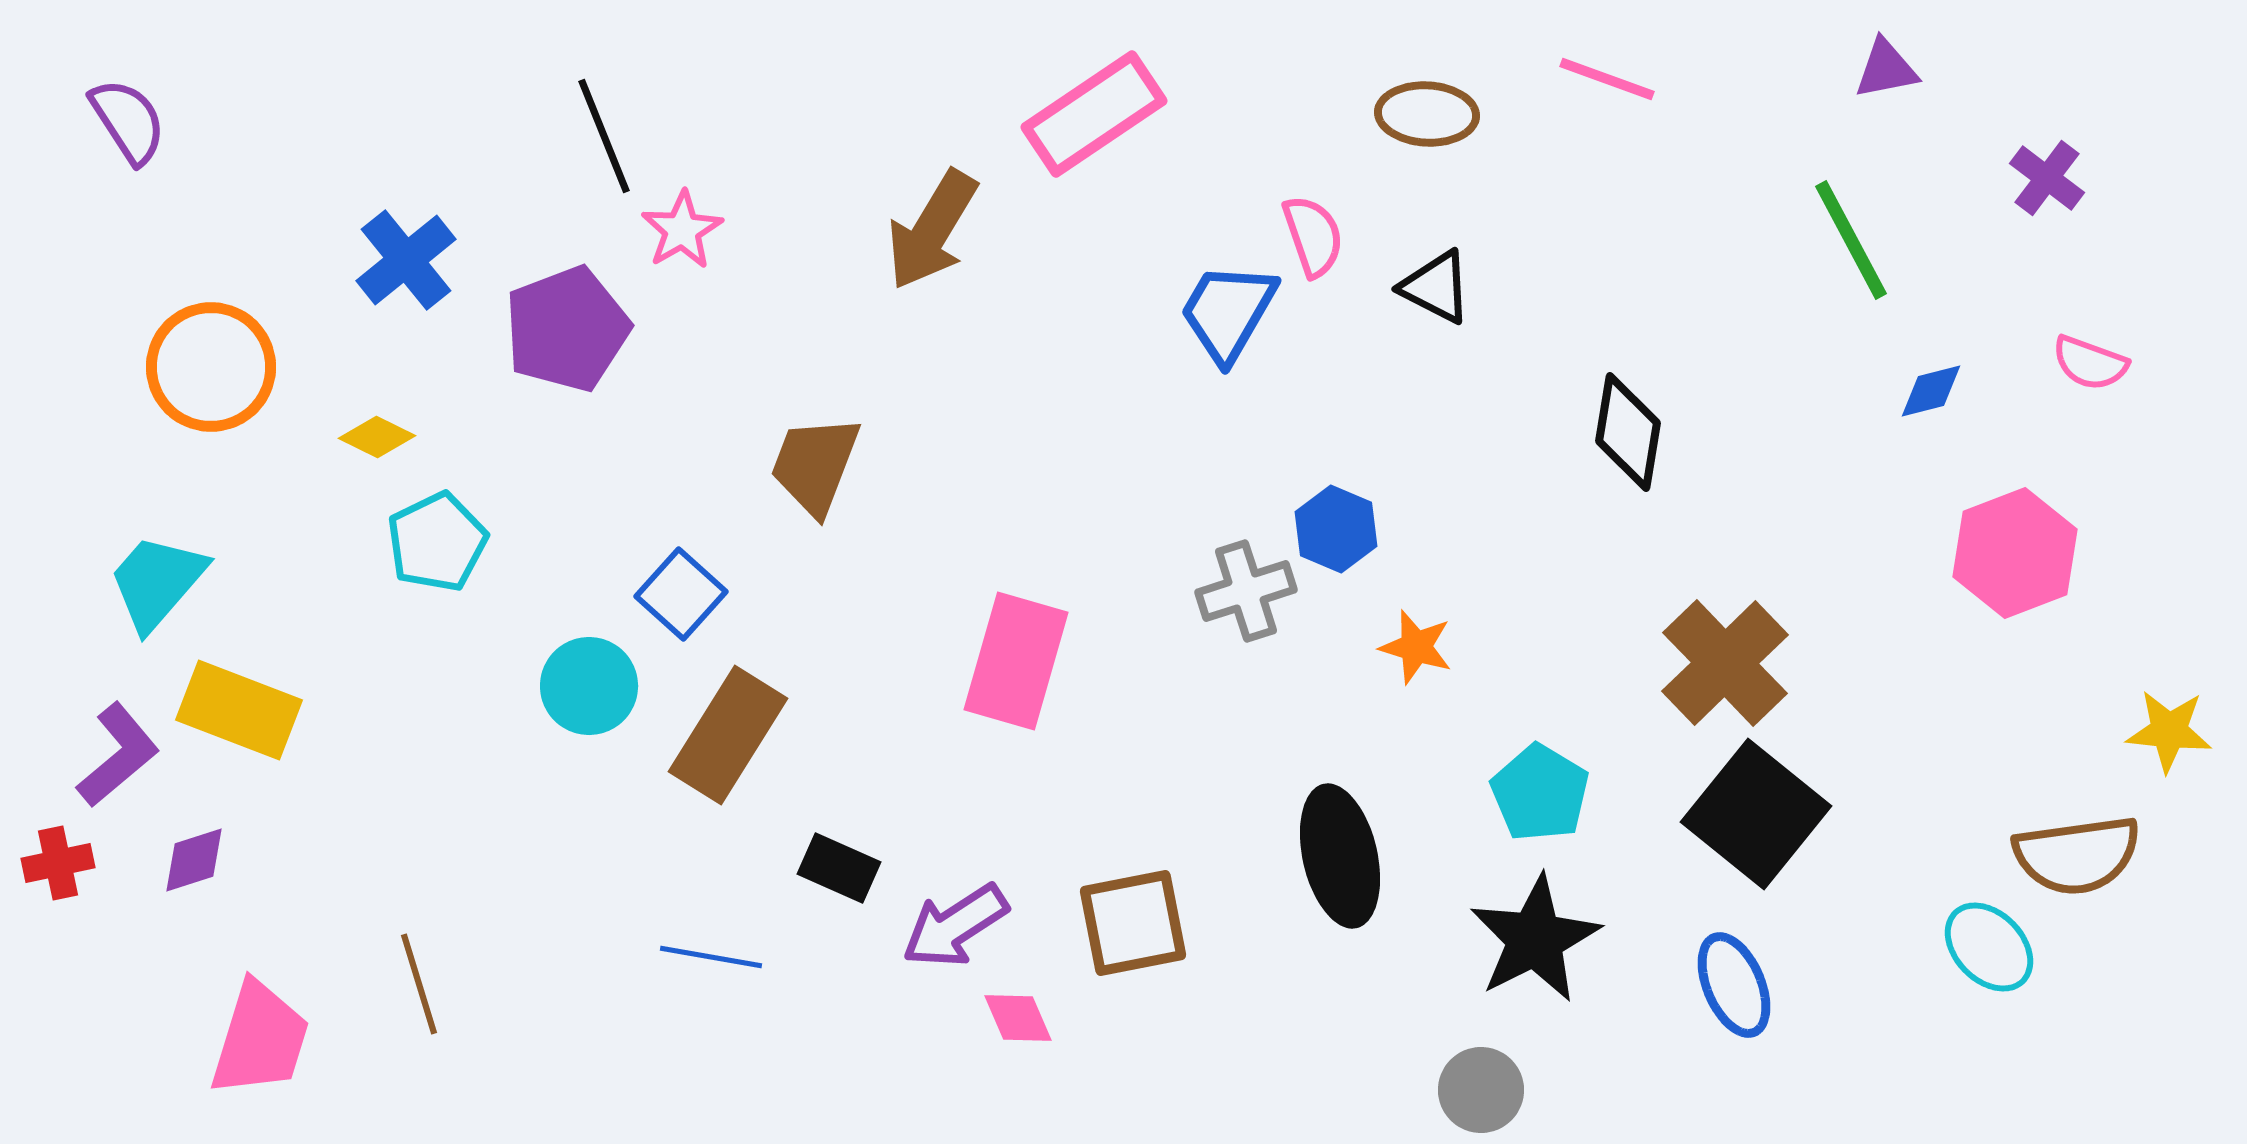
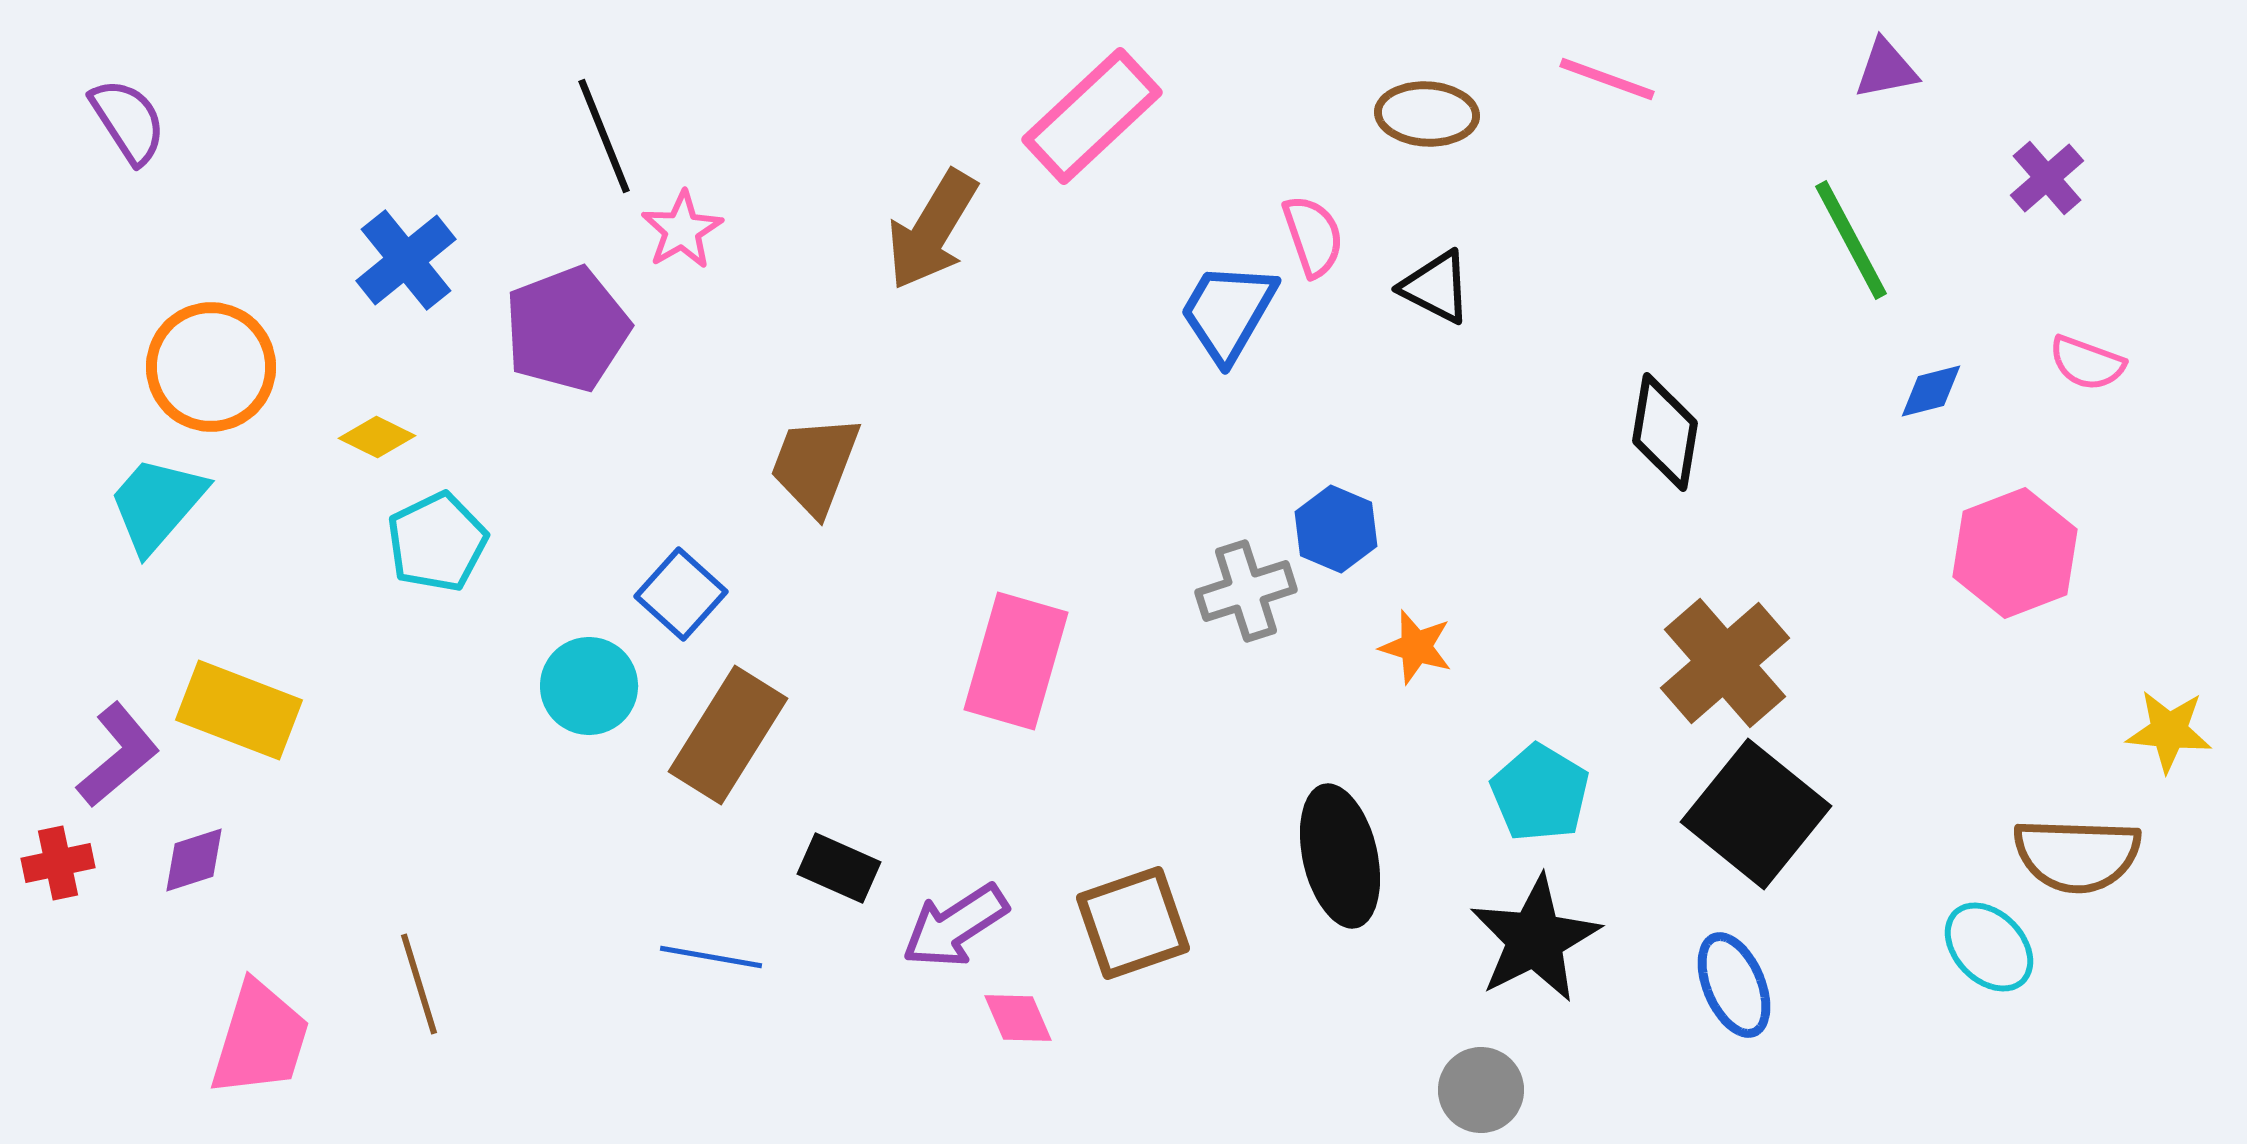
pink rectangle at (1094, 114): moved 2 px left, 2 px down; rotated 9 degrees counterclockwise
purple cross at (2047, 178): rotated 12 degrees clockwise
pink semicircle at (2090, 363): moved 3 px left
black diamond at (1628, 432): moved 37 px right
cyan trapezoid at (157, 582): moved 78 px up
brown cross at (1725, 663): rotated 3 degrees clockwise
brown semicircle at (2077, 855): rotated 10 degrees clockwise
brown square at (1133, 923): rotated 8 degrees counterclockwise
